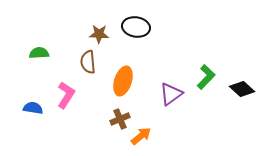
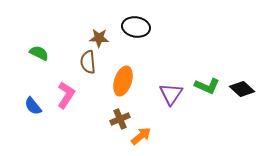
brown star: moved 4 px down
green semicircle: rotated 30 degrees clockwise
green L-shape: moved 1 px right, 9 px down; rotated 70 degrees clockwise
purple triangle: rotated 20 degrees counterclockwise
blue semicircle: moved 2 px up; rotated 138 degrees counterclockwise
